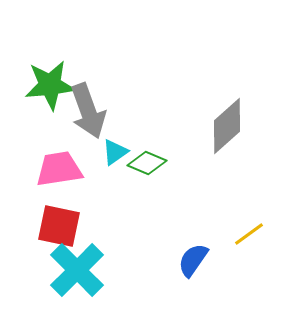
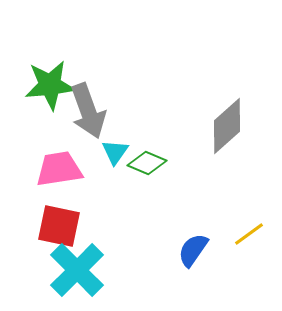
cyan triangle: rotated 20 degrees counterclockwise
blue semicircle: moved 10 px up
